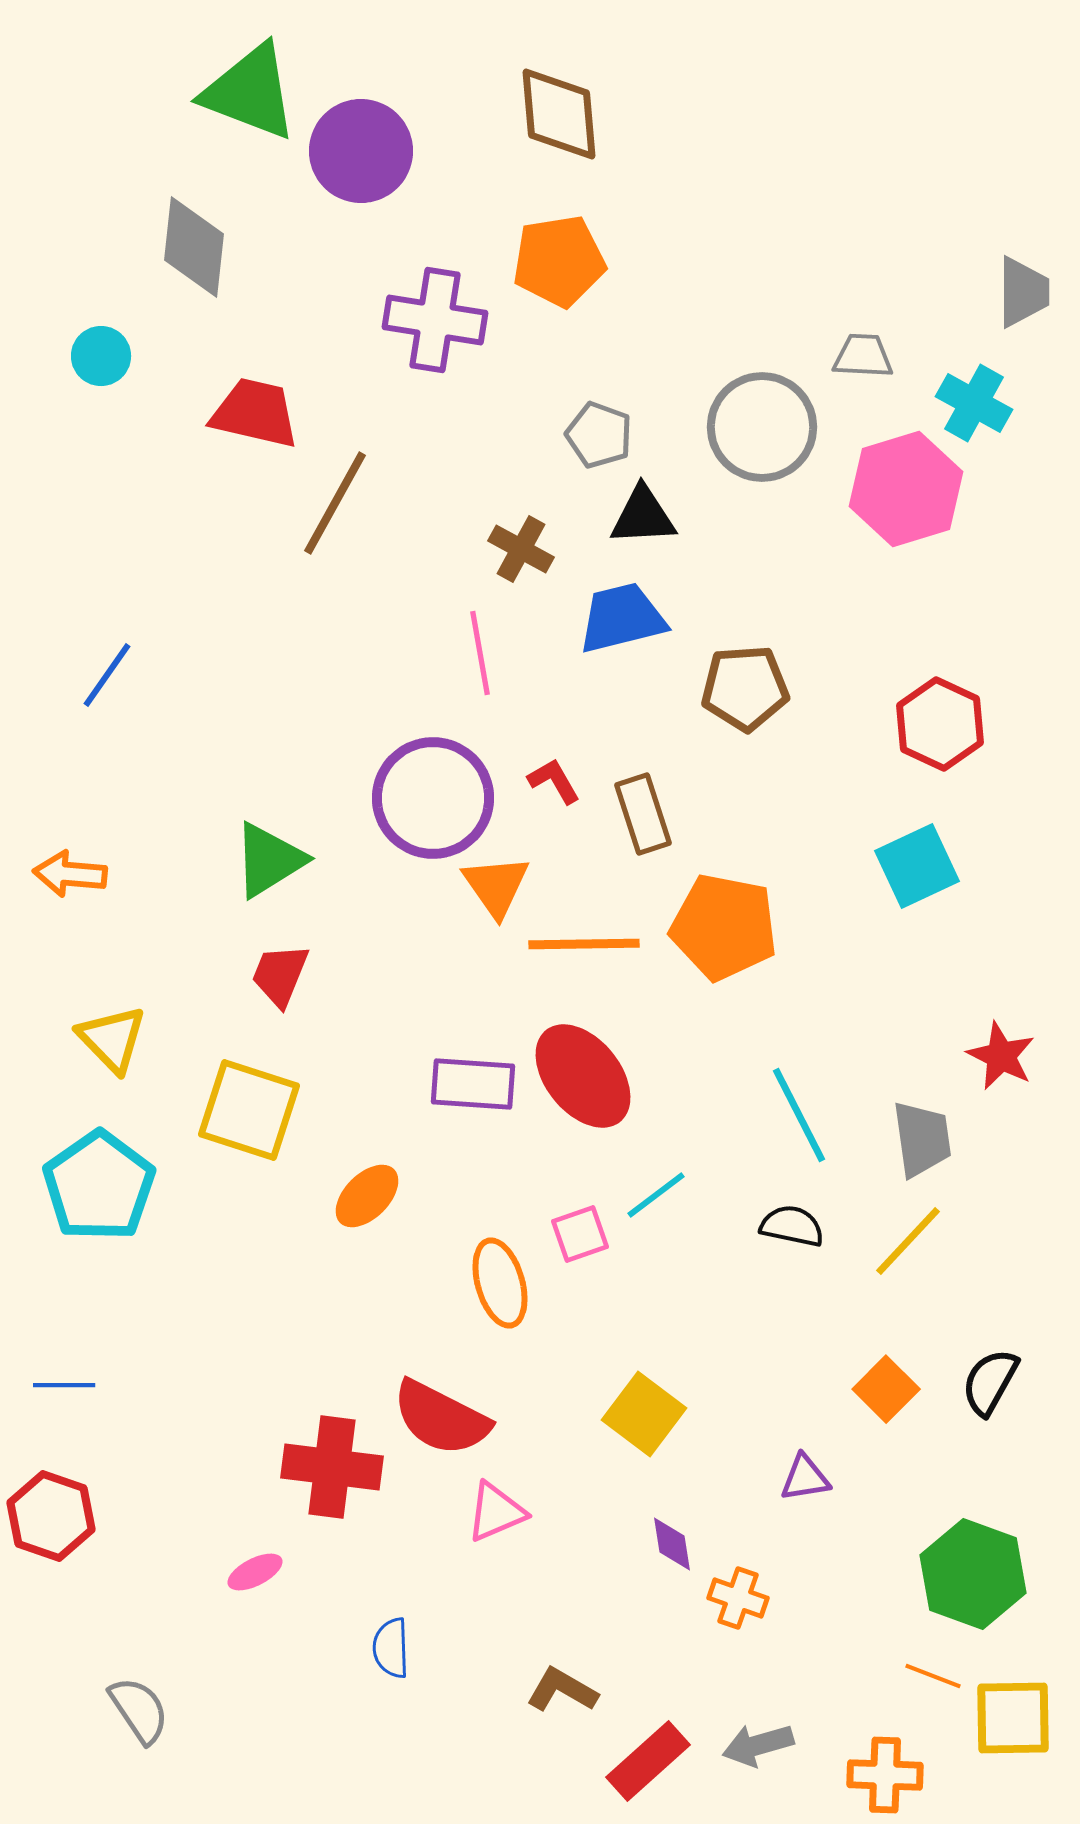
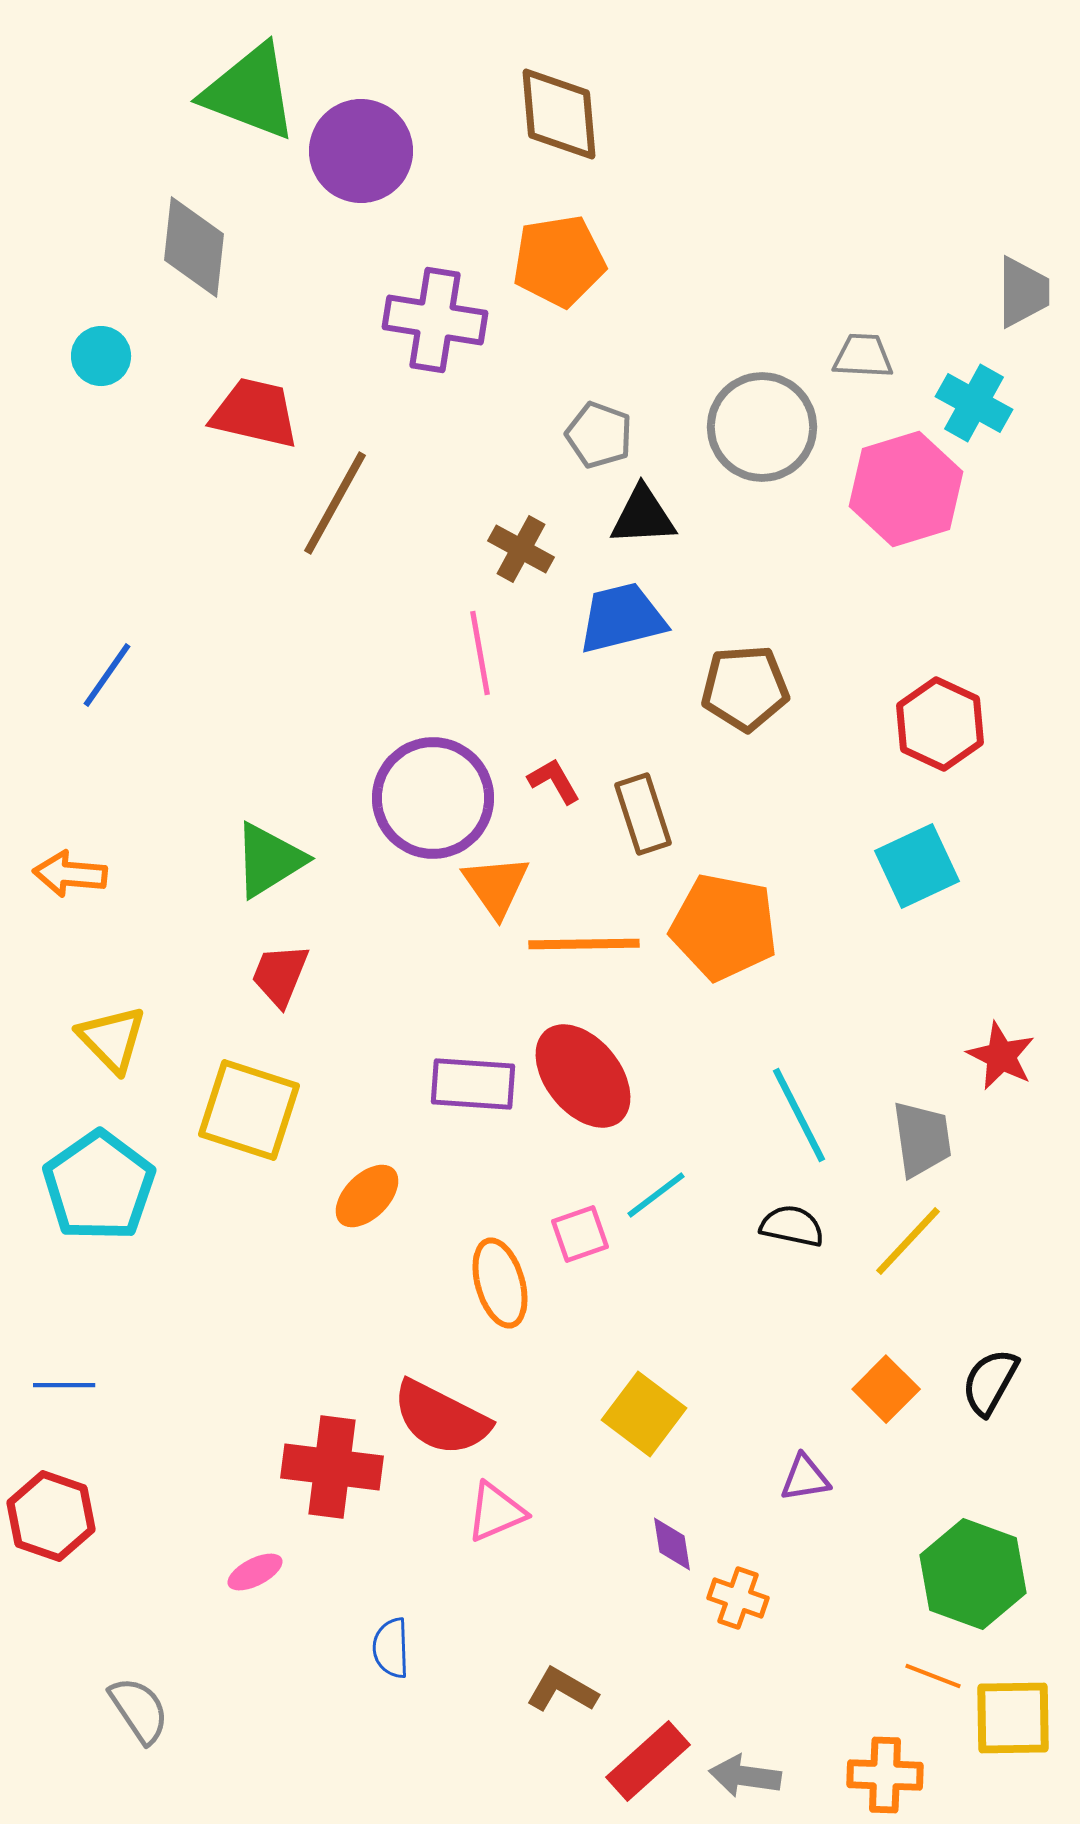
gray arrow at (758, 1745): moved 13 px left, 31 px down; rotated 24 degrees clockwise
